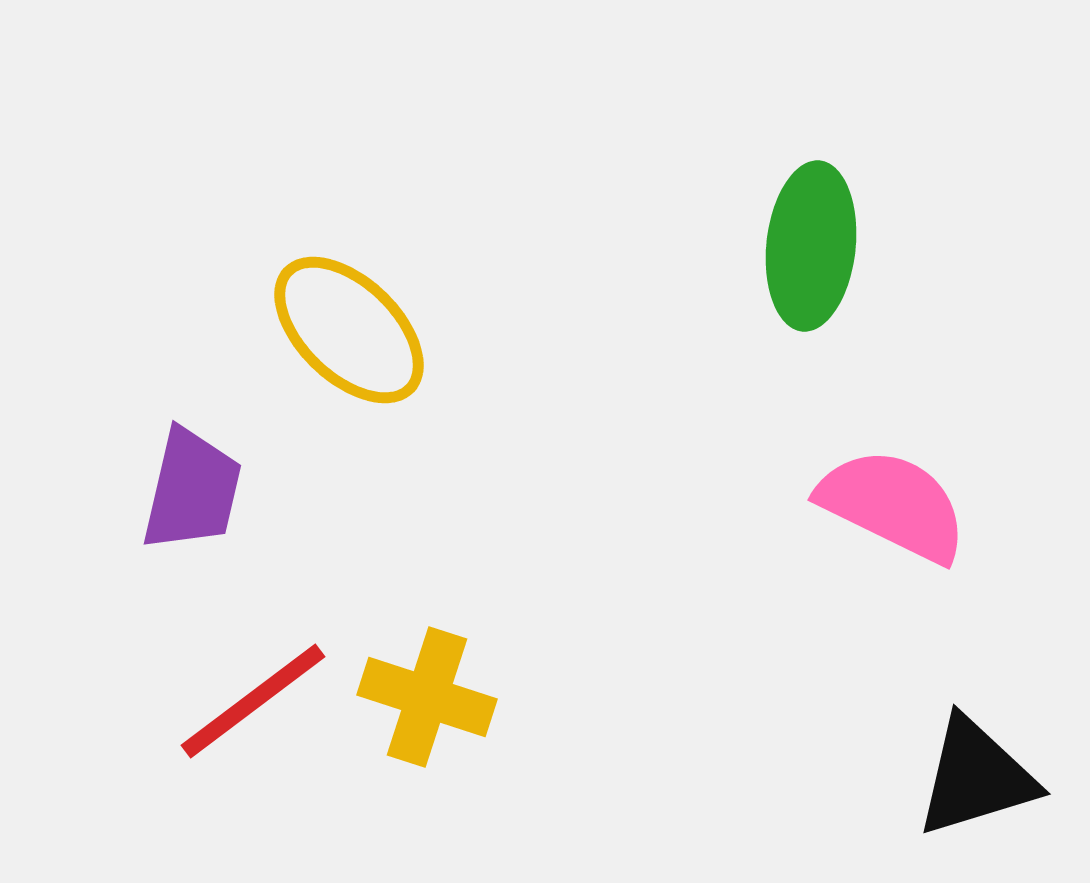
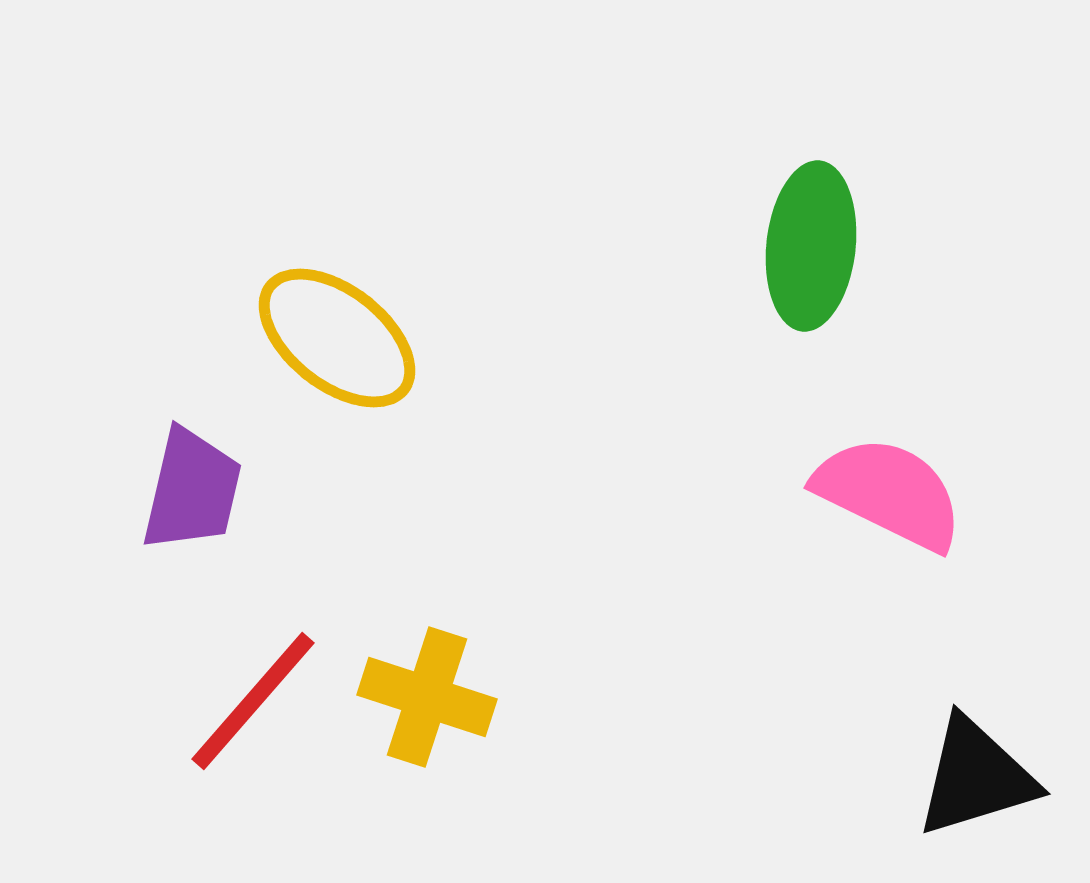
yellow ellipse: moved 12 px left, 8 px down; rotated 6 degrees counterclockwise
pink semicircle: moved 4 px left, 12 px up
red line: rotated 12 degrees counterclockwise
